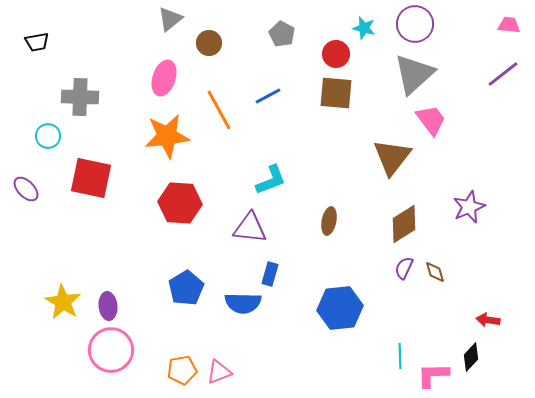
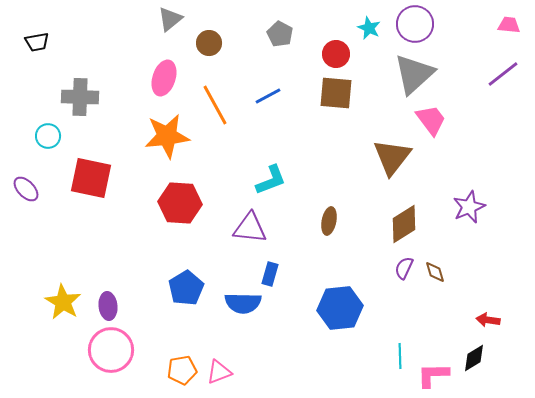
cyan star at (364, 28): moved 5 px right; rotated 10 degrees clockwise
gray pentagon at (282, 34): moved 2 px left
orange line at (219, 110): moved 4 px left, 5 px up
black diamond at (471, 357): moved 3 px right, 1 px down; rotated 16 degrees clockwise
